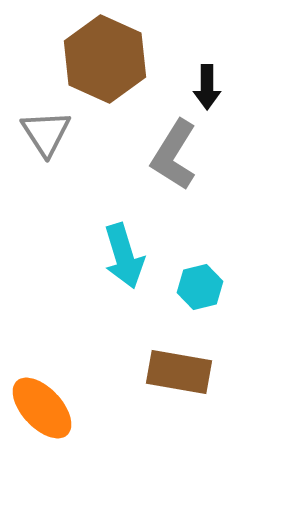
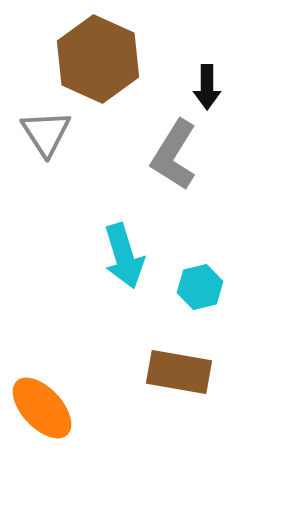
brown hexagon: moved 7 px left
